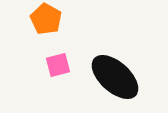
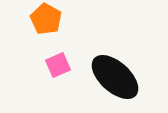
pink square: rotated 10 degrees counterclockwise
